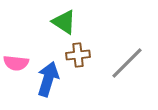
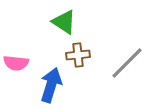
blue arrow: moved 3 px right, 6 px down
